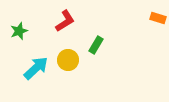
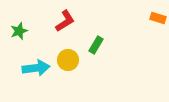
cyan arrow: rotated 36 degrees clockwise
